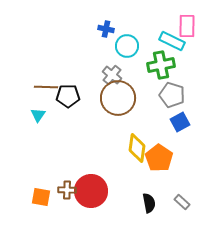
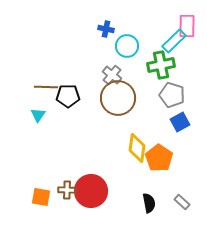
cyan rectangle: moved 2 px right; rotated 70 degrees counterclockwise
